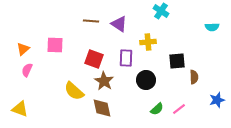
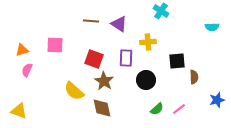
orange triangle: moved 1 px left, 1 px down; rotated 24 degrees clockwise
yellow triangle: moved 1 px left, 2 px down
